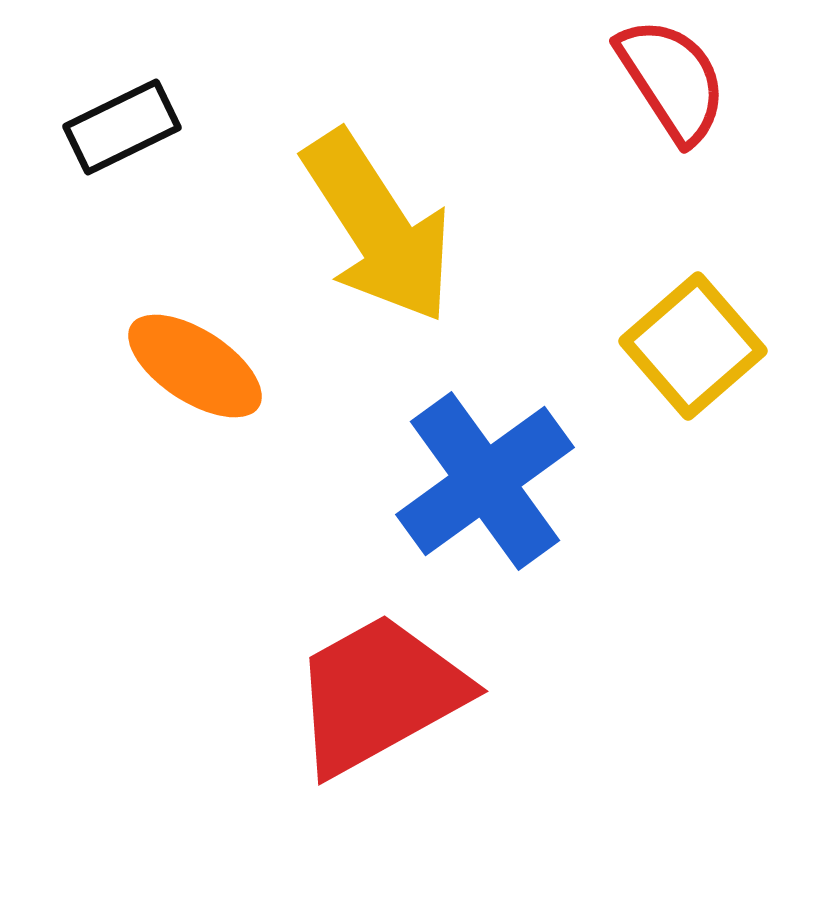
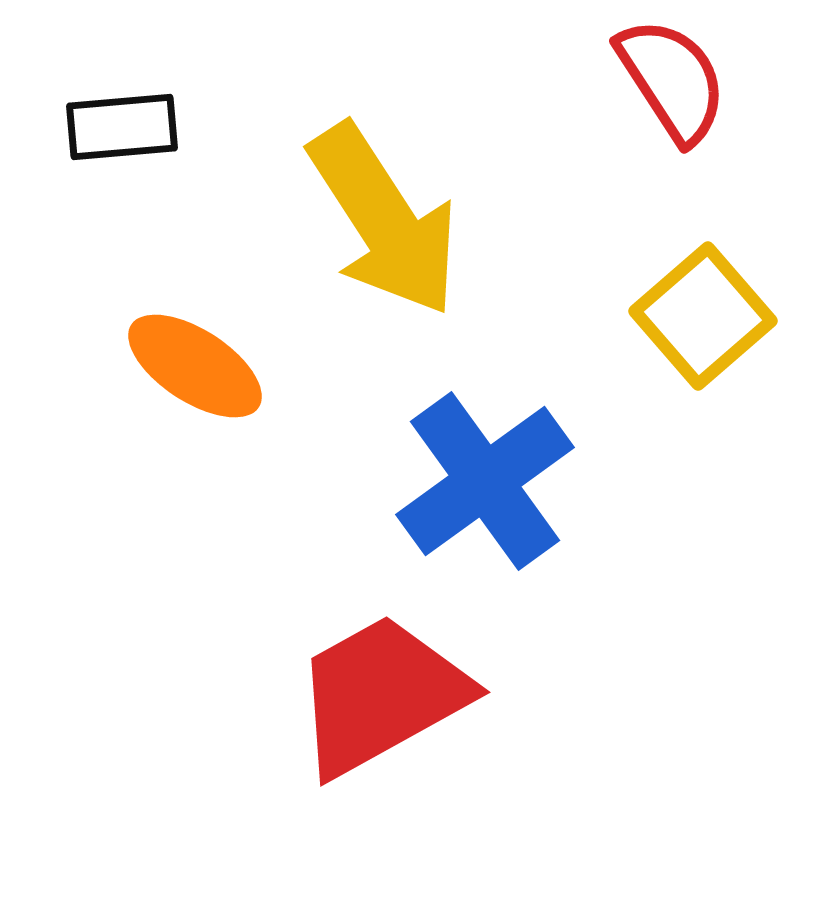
black rectangle: rotated 21 degrees clockwise
yellow arrow: moved 6 px right, 7 px up
yellow square: moved 10 px right, 30 px up
red trapezoid: moved 2 px right, 1 px down
